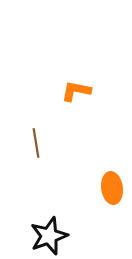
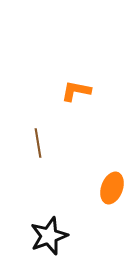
brown line: moved 2 px right
orange ellipse: rotated 28 degrees clockwise
